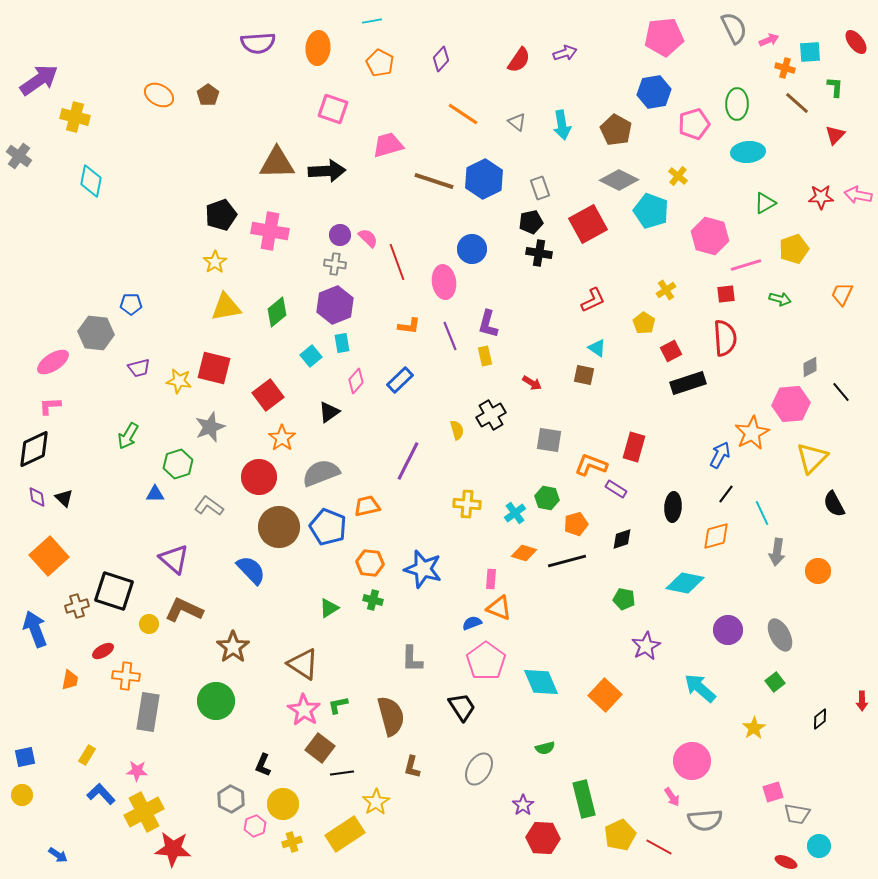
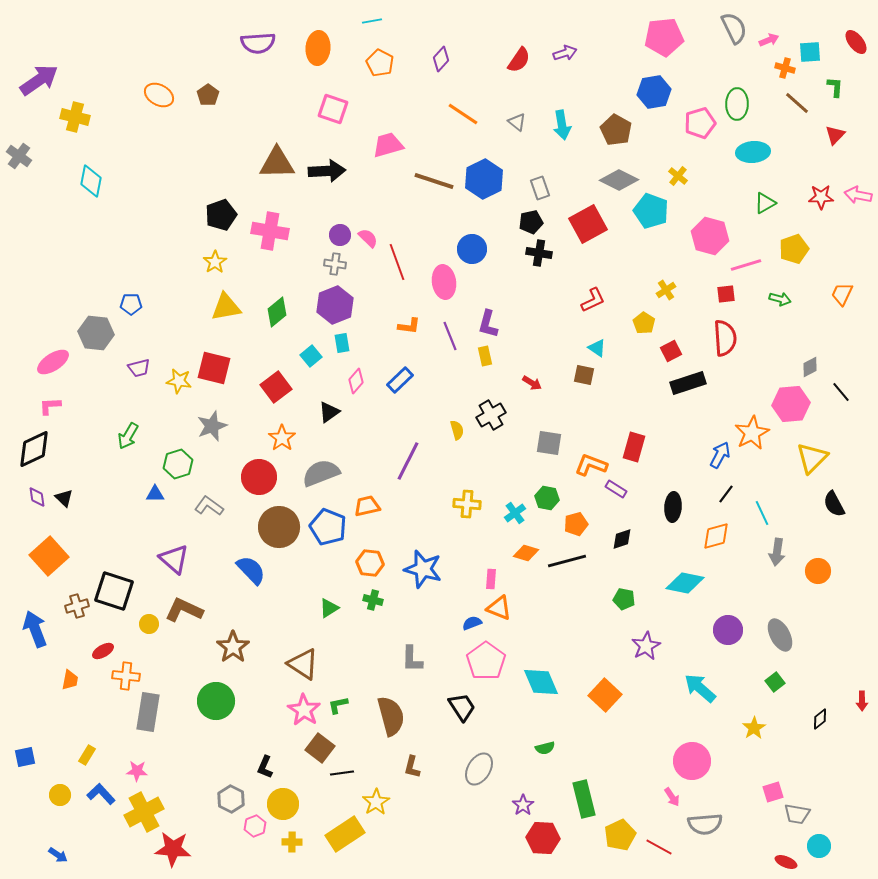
pink pentagon at (694, 124): moved 6 px right, 1 px up
cyan ellipse at (748, 152): moved 5 px right
red square at (268, 395): moved 8 px right, 8 px up
gray star at (210, 427): moved 2 px right, 1 px up
gray square at (549, 440): moved 3 px down
orange diamond at (524, 553): moved 2 px right
black L-shape at (263, 765): moved 2 px right, 2 px down
yellow circle at (22, 795): moved 38 px right
gray semicircle at (705, 820): moved 4 px down
yellow cross at (292, 842): rotated 18 degrees clockwise
